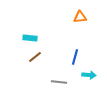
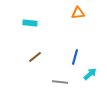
orange triangle: moved 2 px left, 4 px up
cyan rectangle: moved 15 px up
cyan arrow: moved 1 px right, 1 px up; rotated 48 degrees counterclockwise
gray line: moved 1 px right
